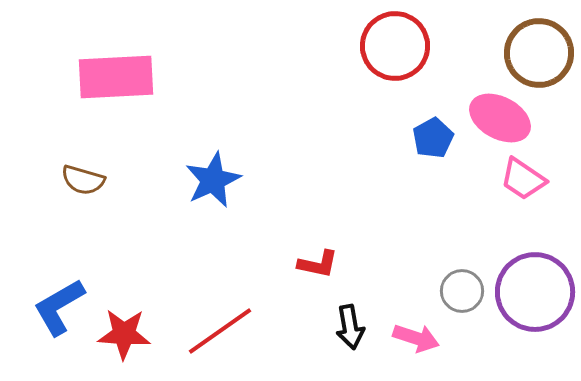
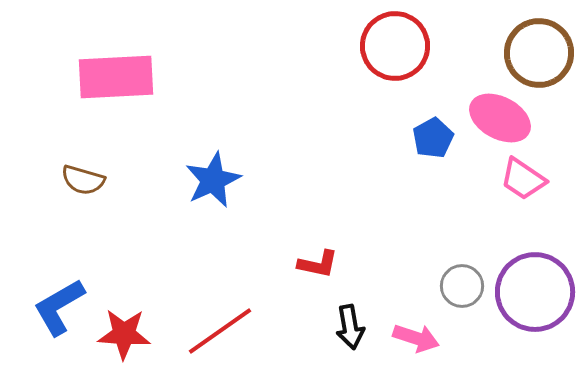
gray circle: moved 5 px up
